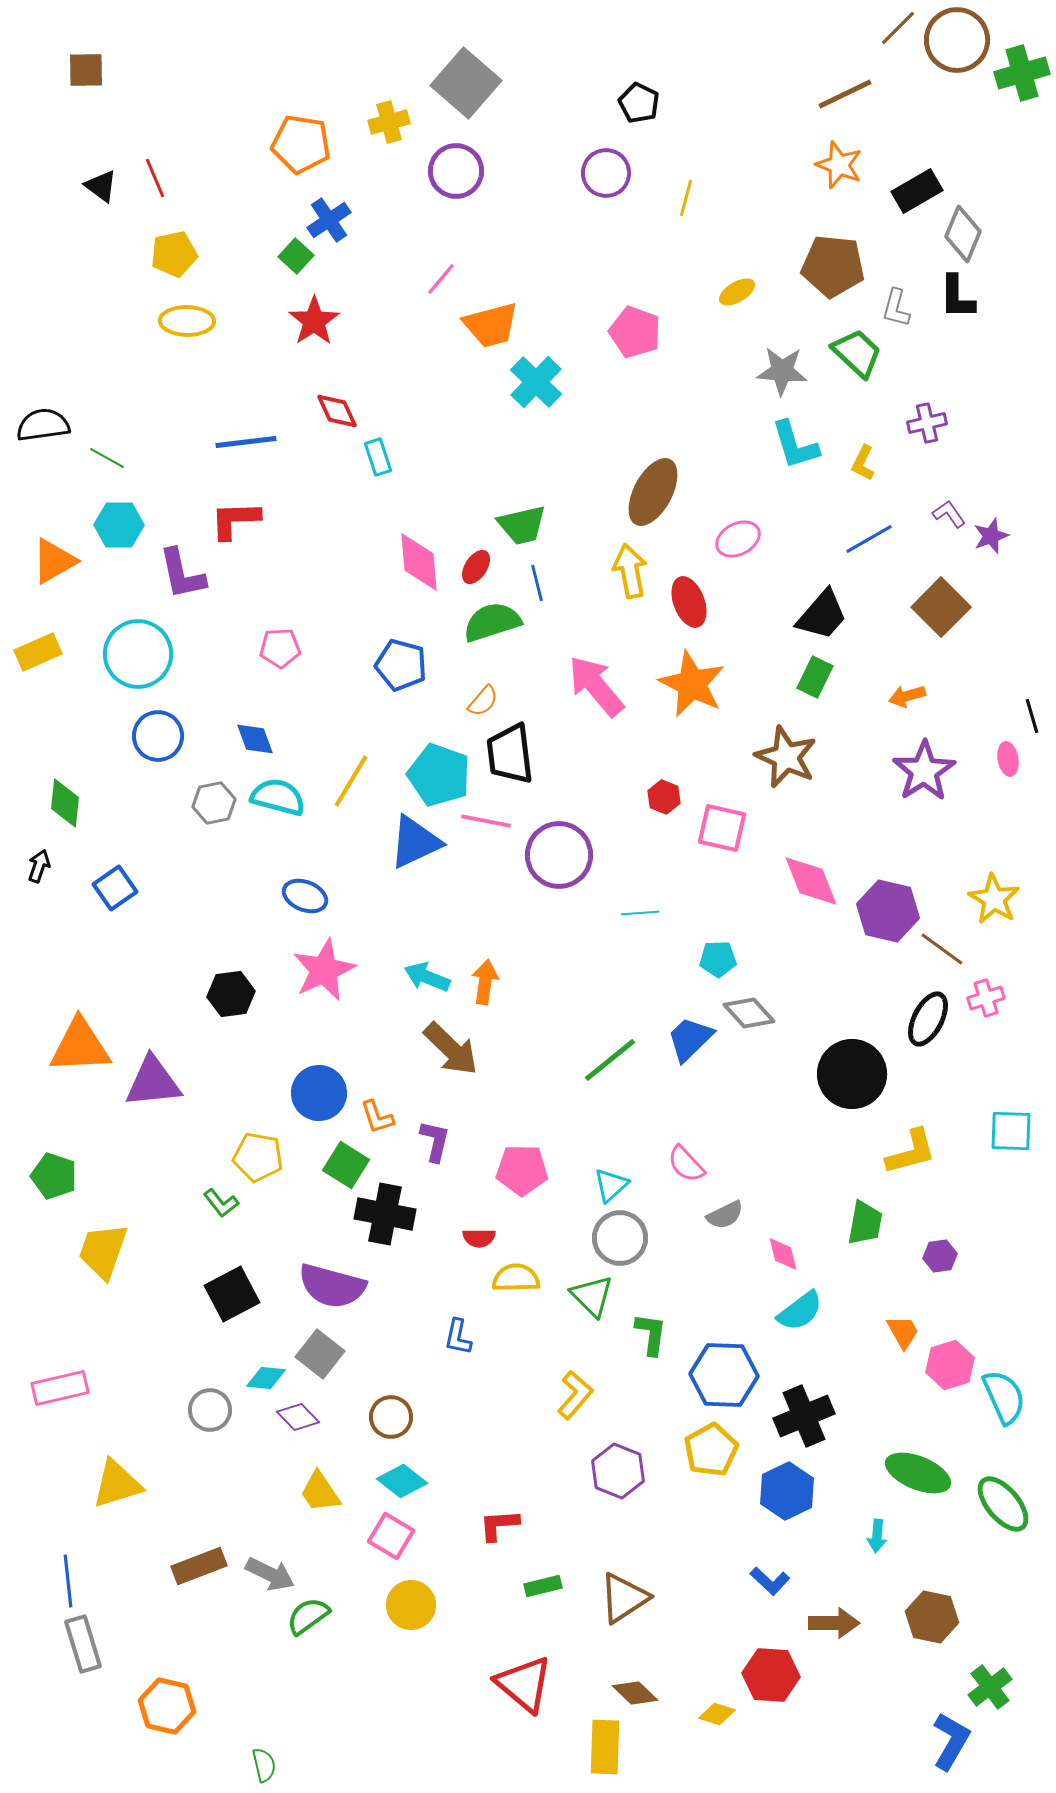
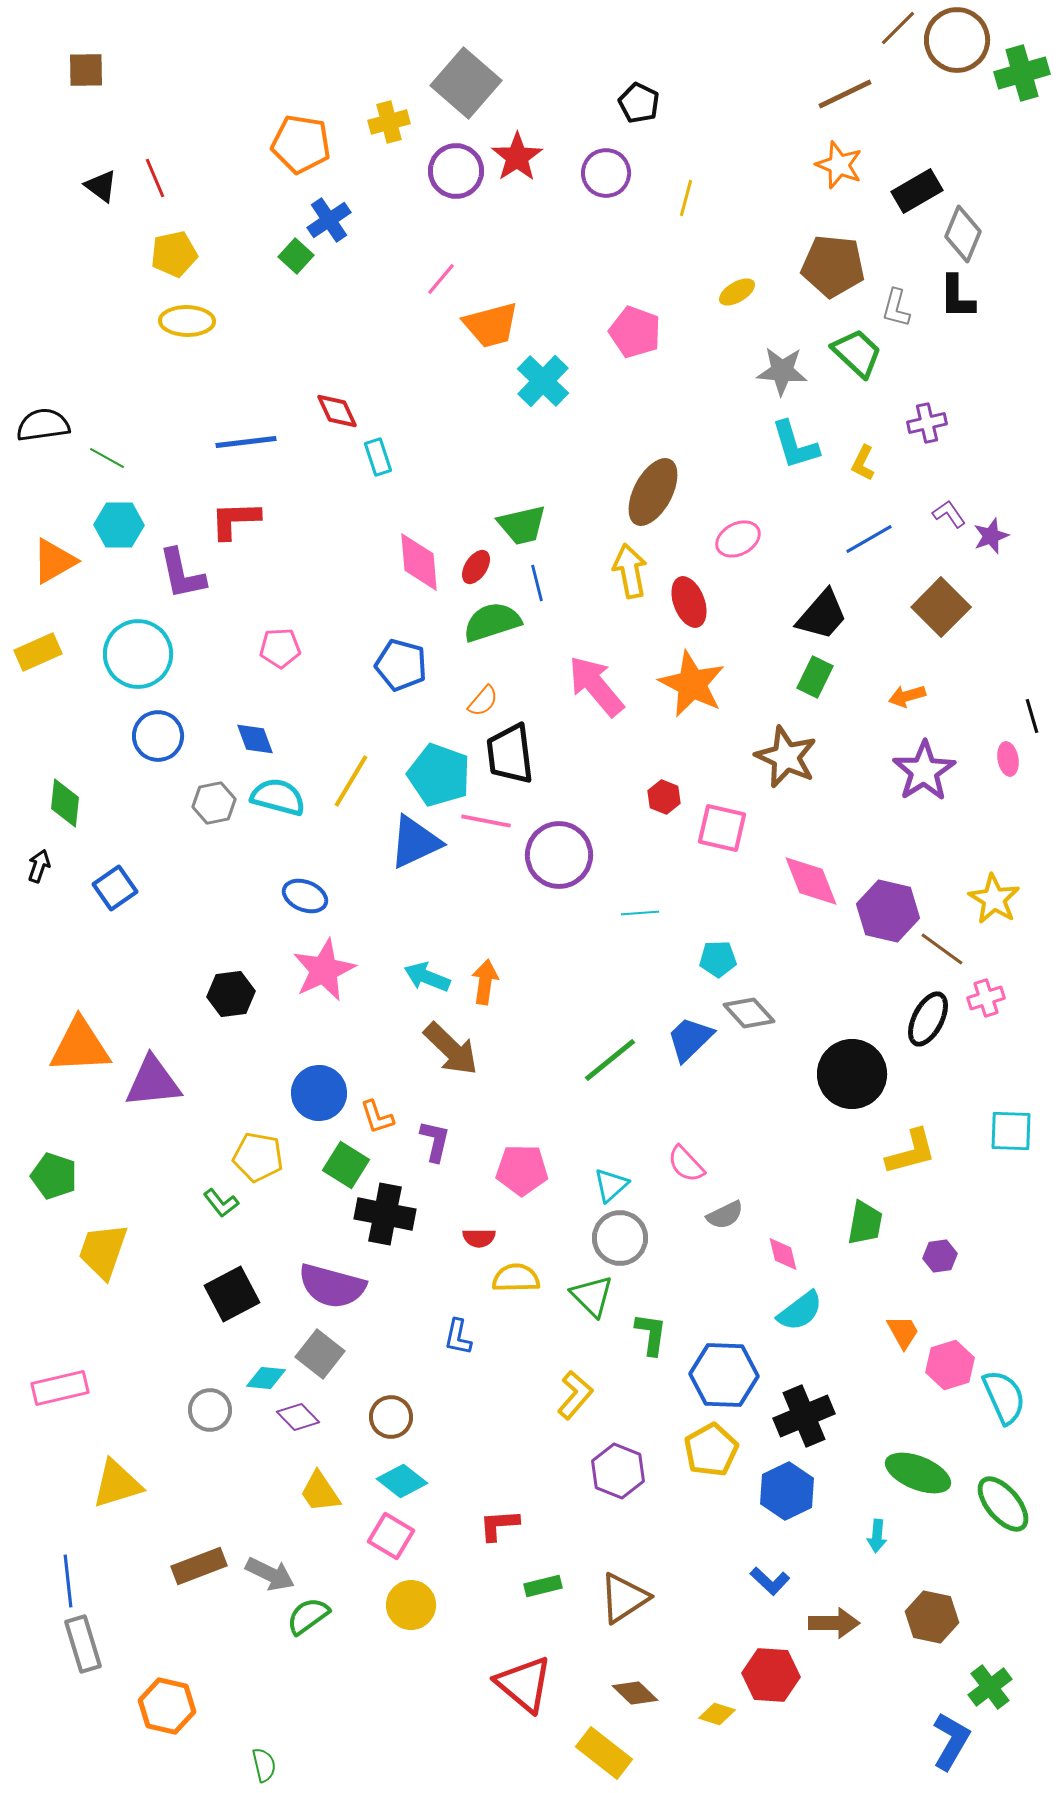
red star at (314, 321): moved 203 px right, 164 px up
cyan cross at (536, 382): moved 7 px right, 1 px up
yellow rectangle at (605, 1747): moved 1 px left, 6 px down; rotated 54 degrees counterclockwise
